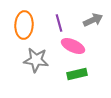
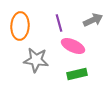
orange ellipse: moved 4 px left, 1 px down
